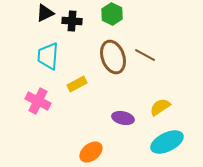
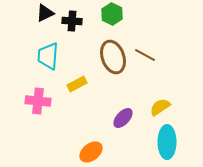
pink cross: rotated 20 degrees counterclockwise
purple ellipse: rotated 60 degrees counterclockwise
cyan ellipse: rotated 64 degrees counterclockwise
